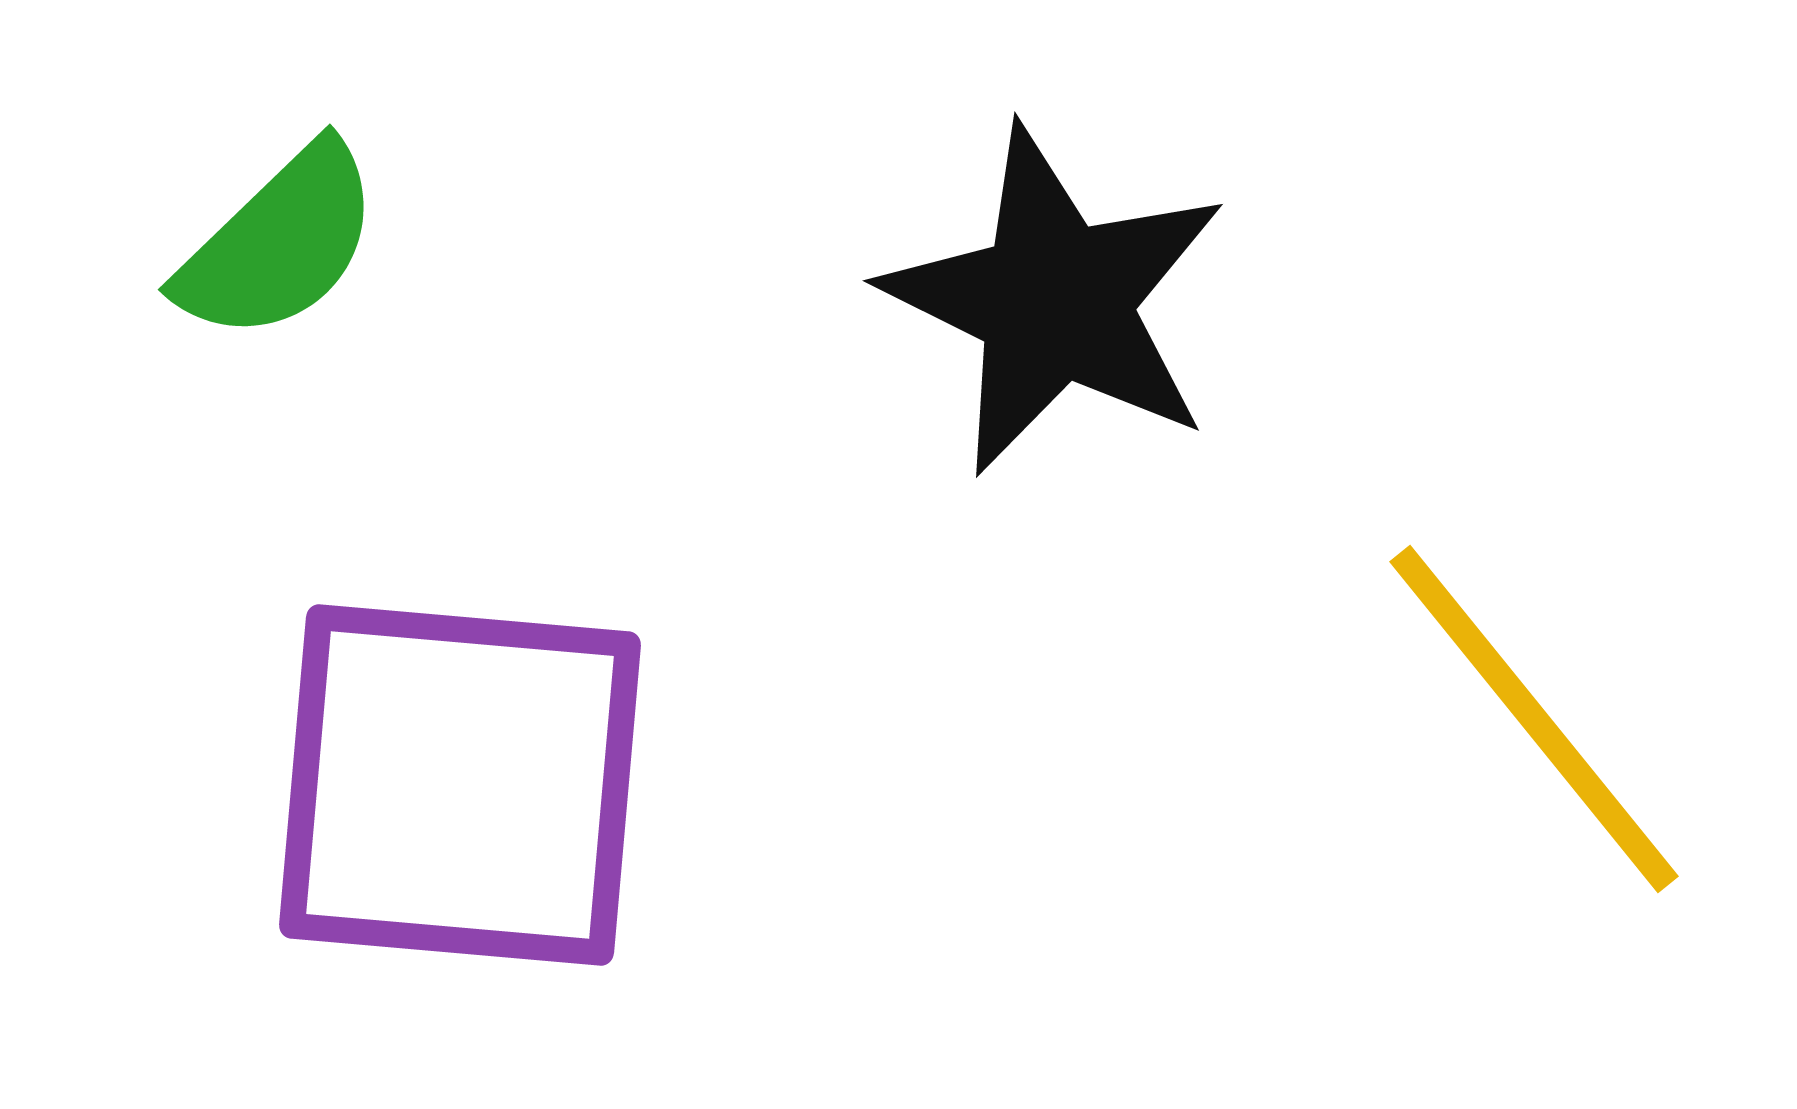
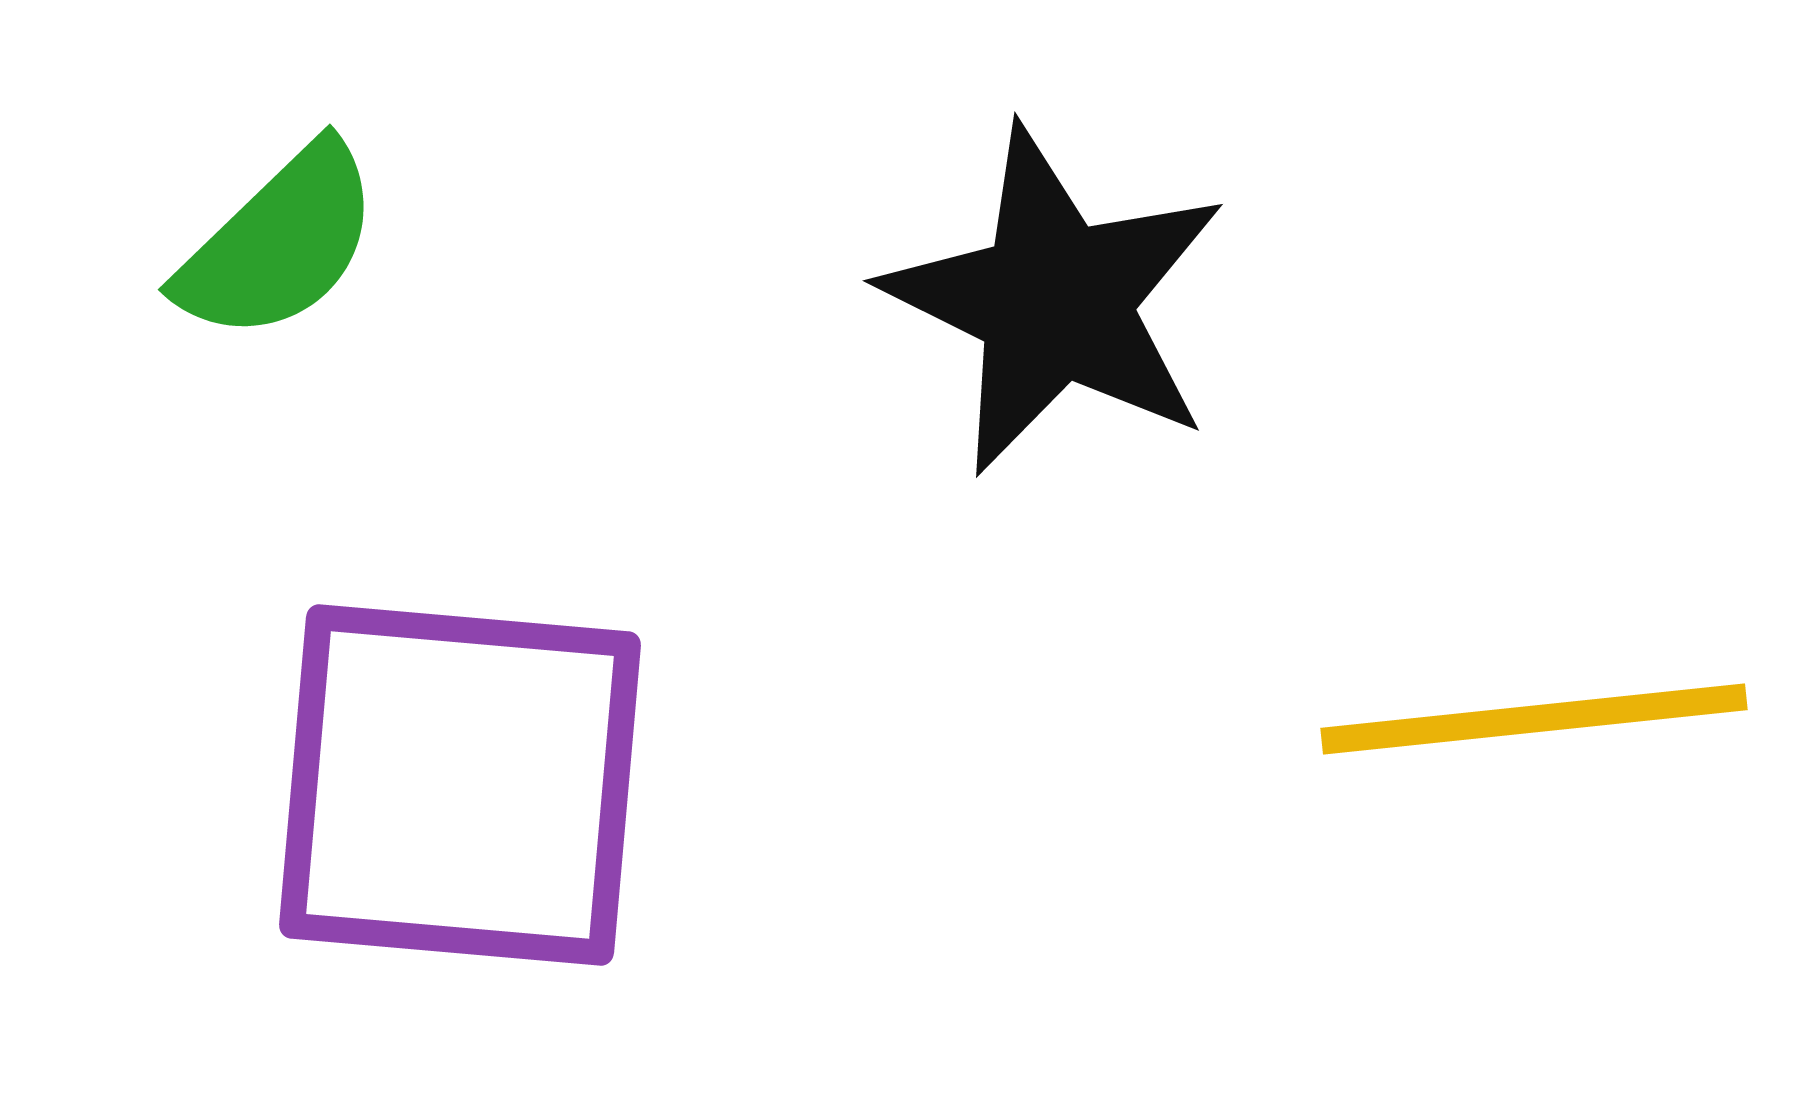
yellow line: rotated 57 degrees counterclockwise
